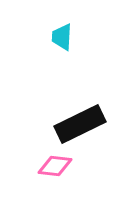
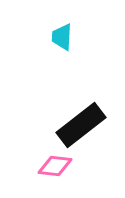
black rectangle: moved 1 px right, 1 px down; rotated 12 degrees counterclockwise
